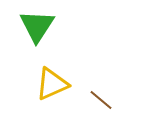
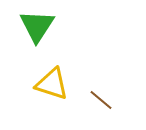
yellow triangle: rotated 42 degrees clockwise
